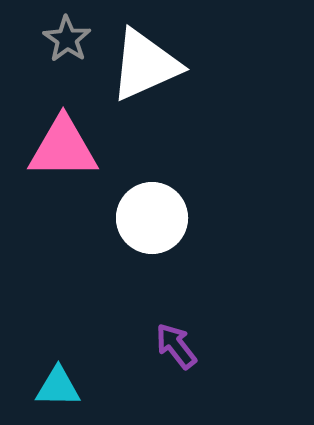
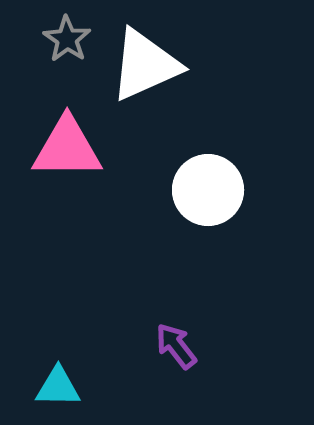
pink triangle: moved 4 px right
white circle: moved 56 px right, 28 px up
